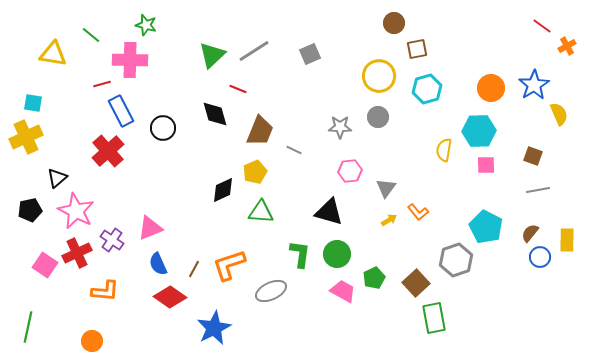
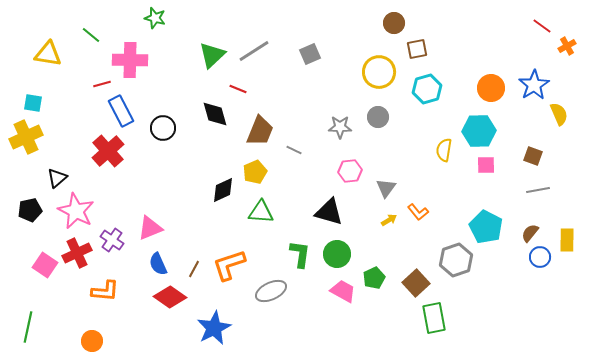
green star at (146, 25): moved 9 px right, 7 px up
yellow triangle at (53, 54): moved 5 px left
yellow circle at (379, 76): moved 4 px up
